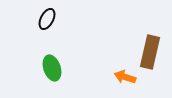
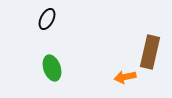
orange arrow: rotated 30 degrees counterclockwise
